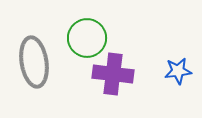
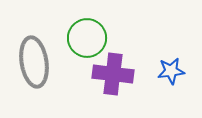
blue star: moved 7 px left
